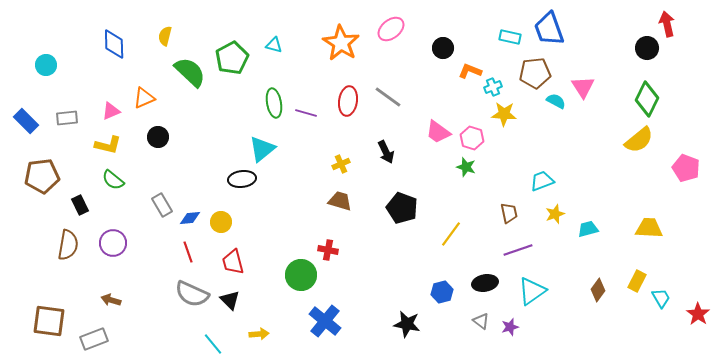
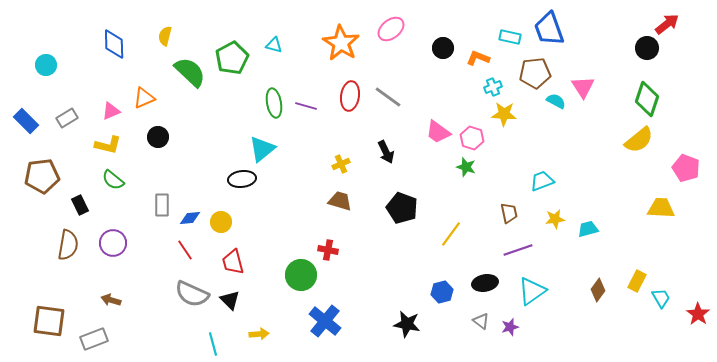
red arrow at (667, 24): rotated 65 degrees clockwise
orange L-shape at (470, 71): moved 8 px right, 13 px up
green diamond at (647, 99): rotated 8 degrees counterclockwise
red ellipse at (348, 101): moved 2 px right, 5 px up
purple line at (306, 113): moved 7 px up
gray rectangle at (67, 118): rotated 25 degrees counterclockwise
gray rectangle at (162, 205): rotated 30 degrees clockwise
yellow star at (555, 214): moved 5 px down; rotated 12 degrees clockwise
yellow trapezoid at (649, 228): moved 12 px right, 20 px up
red line at (188, 252): moved 3 px left, 2 px up; rotated 15 degrees counterclockwise
cyan line at (213, 344): rotated 25 degrees clockwise
